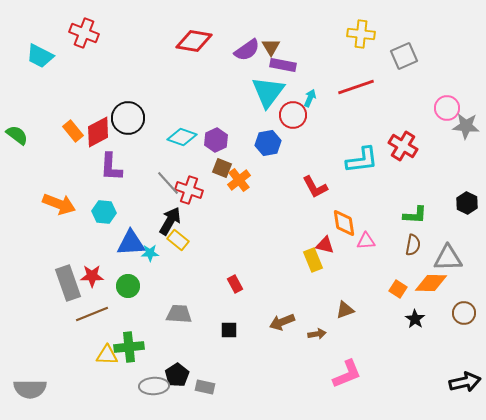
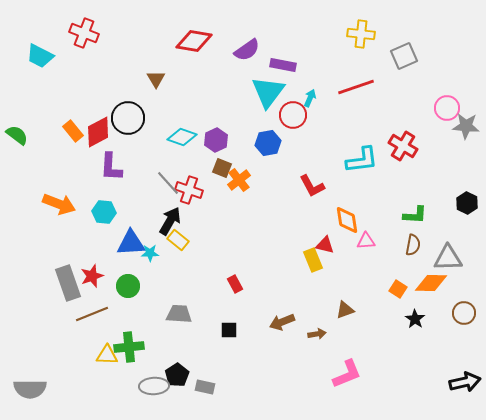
brown triangle at (271, 47): moved 115 px left, 32 px down
red L-shape at (315, 187): moved 3 px left, 1 px up
orange diamond at (344, 223): moved 3 px right, 3 px up
red star at (92, 276): rotated 20 degrees counterclockwise
